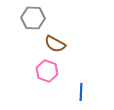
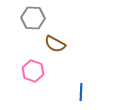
pink hexagon: moved 14 px left
